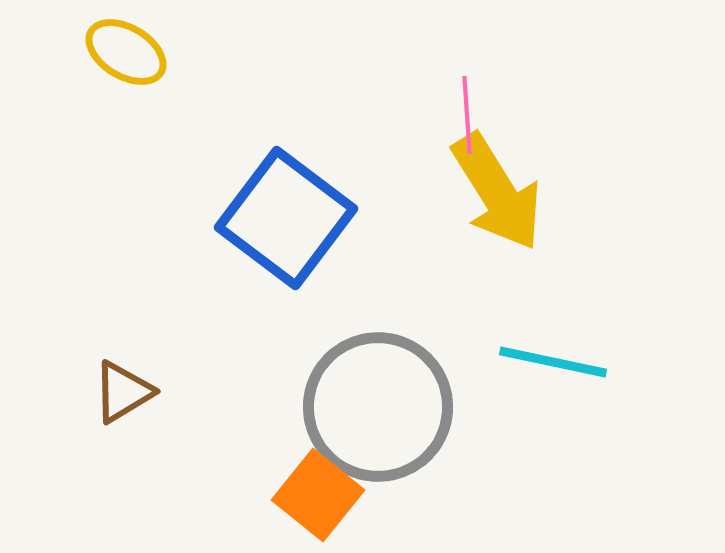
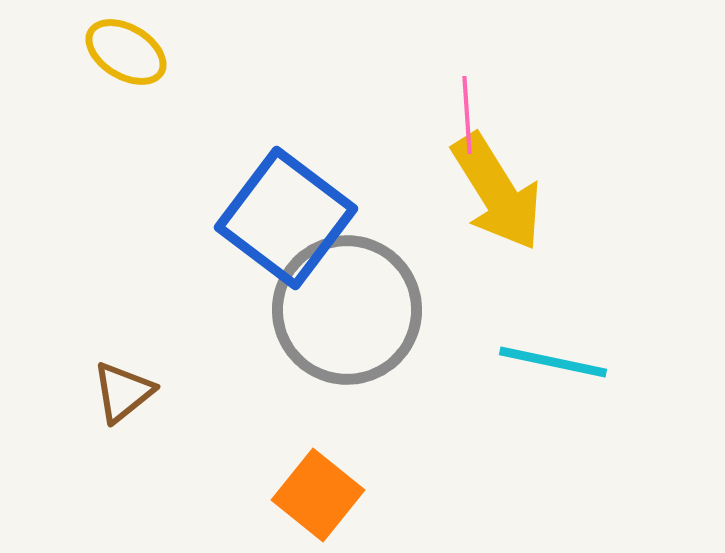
brown triangle: rotated 8 degrees counterclockwise
gray circle: moved 31 px left, 97 px up
